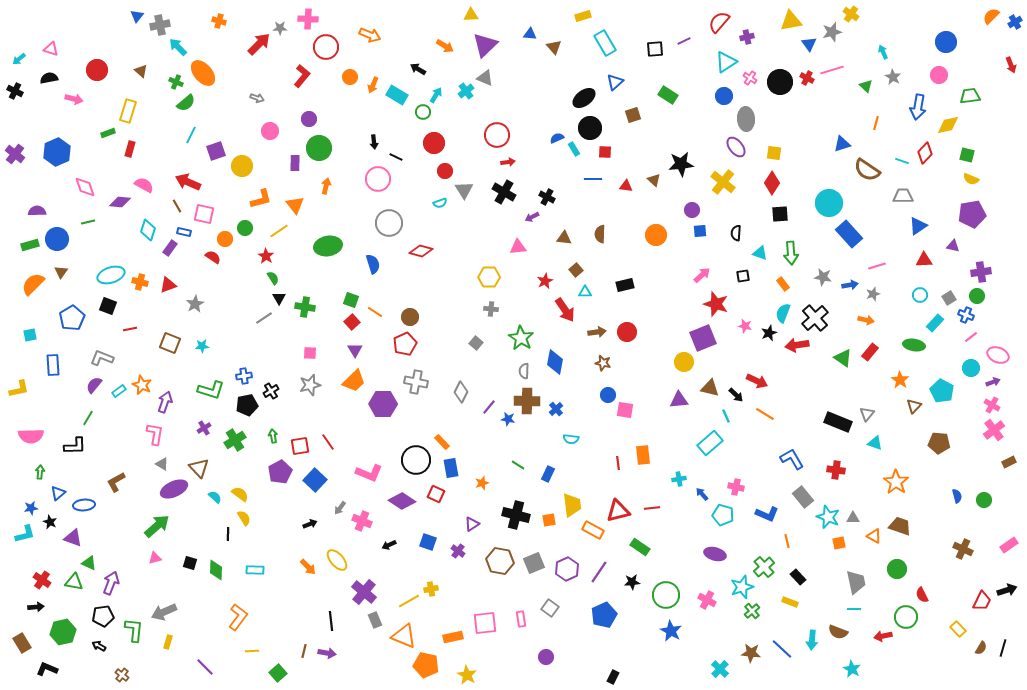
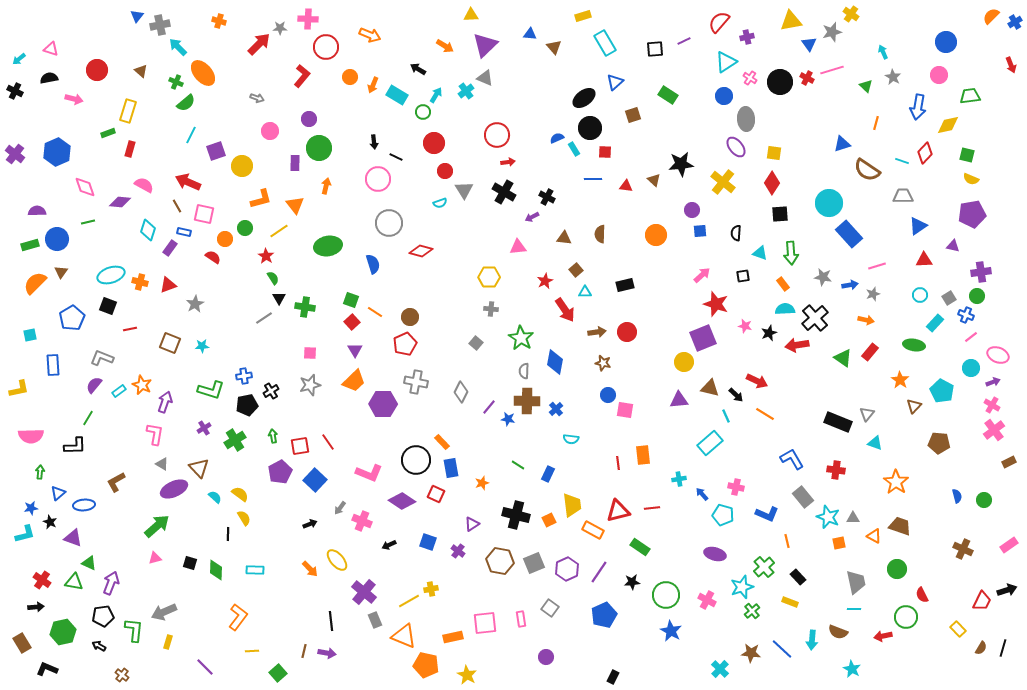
orange semicircle at (33, 284): moved 2 px right, 1 px up
cyan semicircle at (783, 313): moved 2 px right, 4 px up; rotated 66 degrees clockwise
orange square at (549, 520): rotated 16 degrees counterclockwise
orange arrow at (308, 567): moved 2 px right, 2 px down
